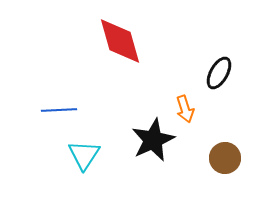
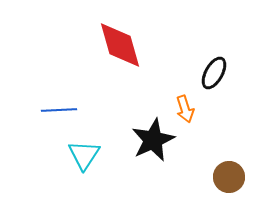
red diamond: moved 4 px down
black ellipse: moved 5 px left
brown circle: moved 4 px right, 19 px down
